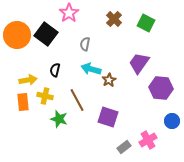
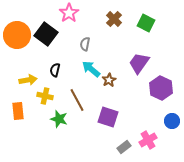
cyan arrow: rotated 24 degrees clockwise
purple hexagon: rotated 20 degrees clockwise
orange rectangle: moved 5 px left, 9 px down
